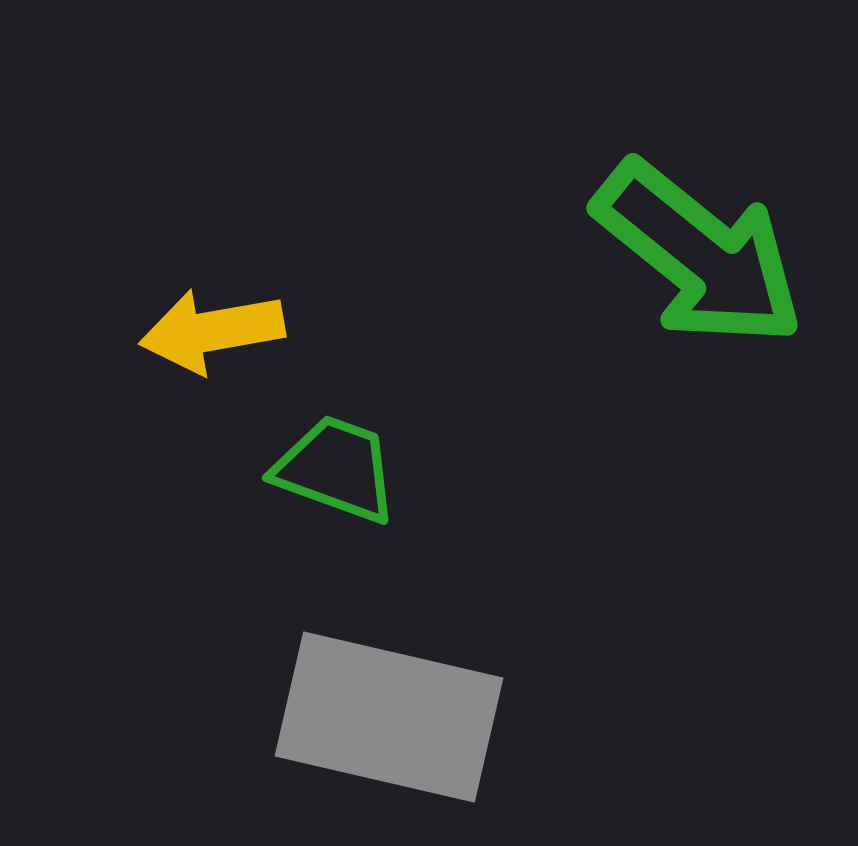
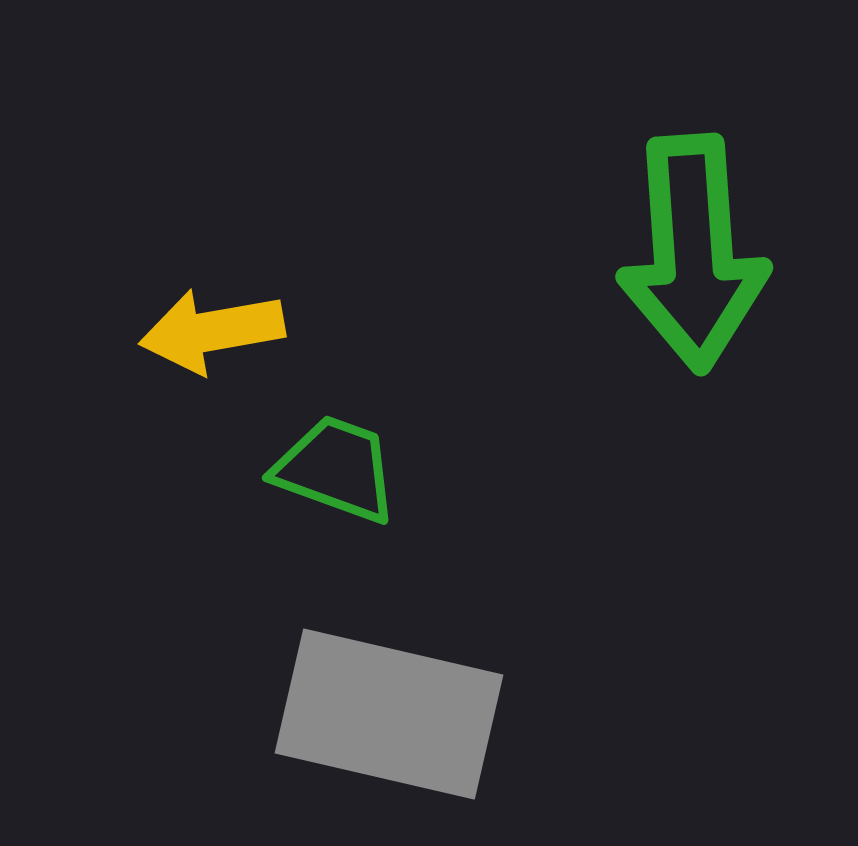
green arrow: moved 6 px left, 1 px up; rotated 47 degrees clockwise
gray rectangle: moved 3 px up
